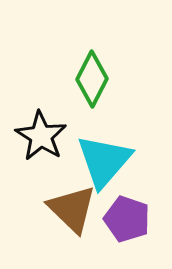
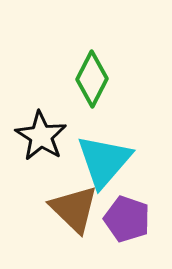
brown triangle: moved 2 px right
